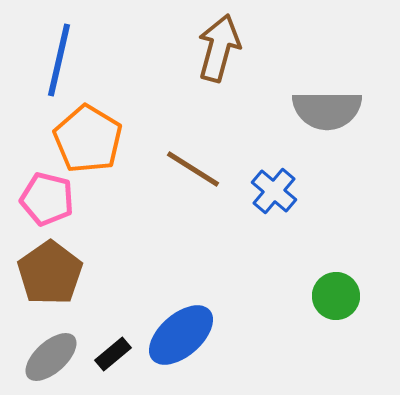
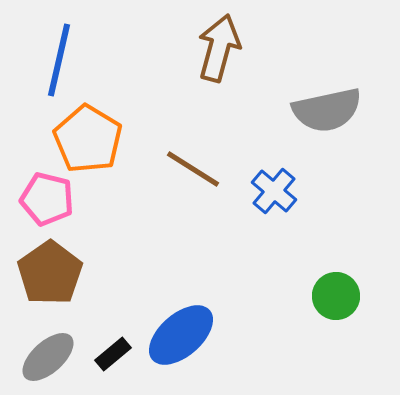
gray semicircle: rotated 12 degrees counterclockwise
gray ellipse: moved 3 px left
